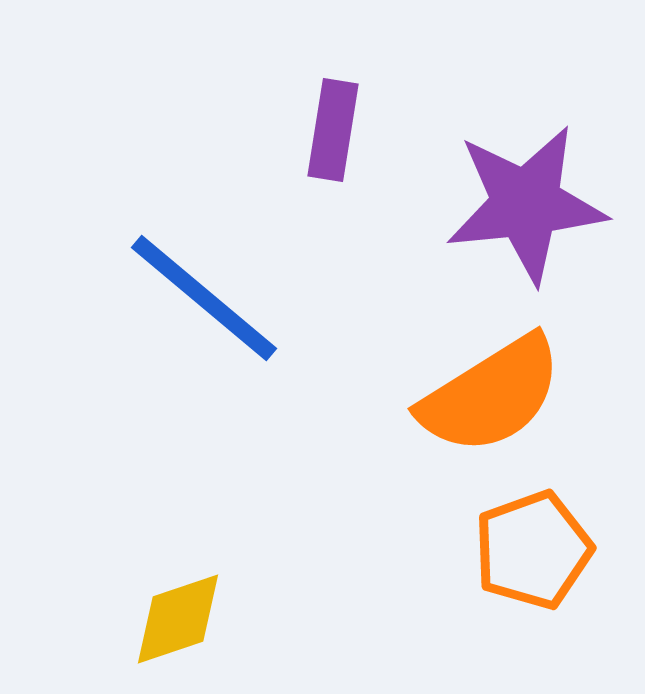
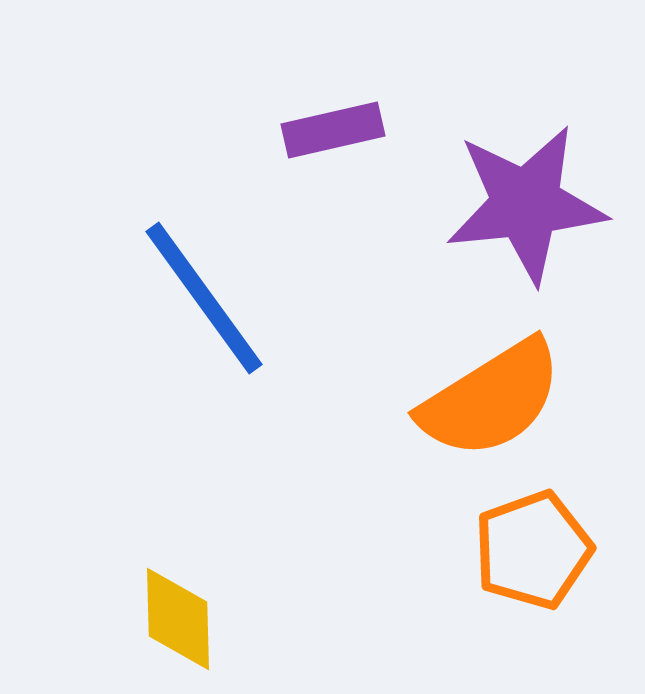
purple rectangle: rotated 68 degrees clockwise
blue line: rotated 14 degrees clockwise
orange semicircle: moved 4 px down
yellow diamond: rotated 73 degrees counterclockwise
